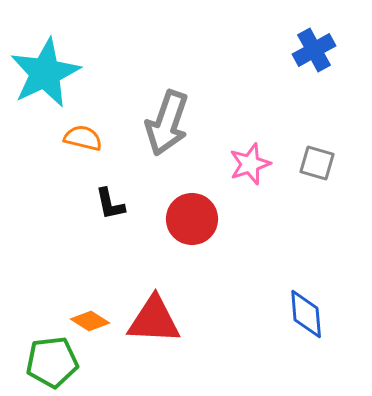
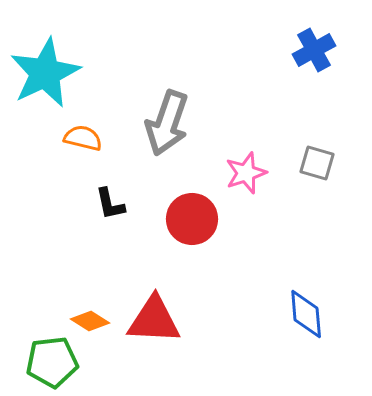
pink star: moved 4 px left, 9 px down
